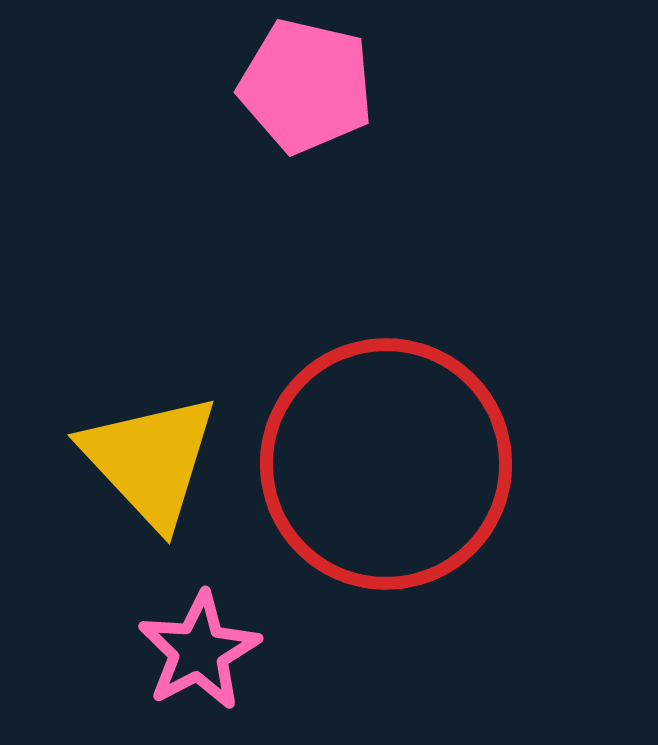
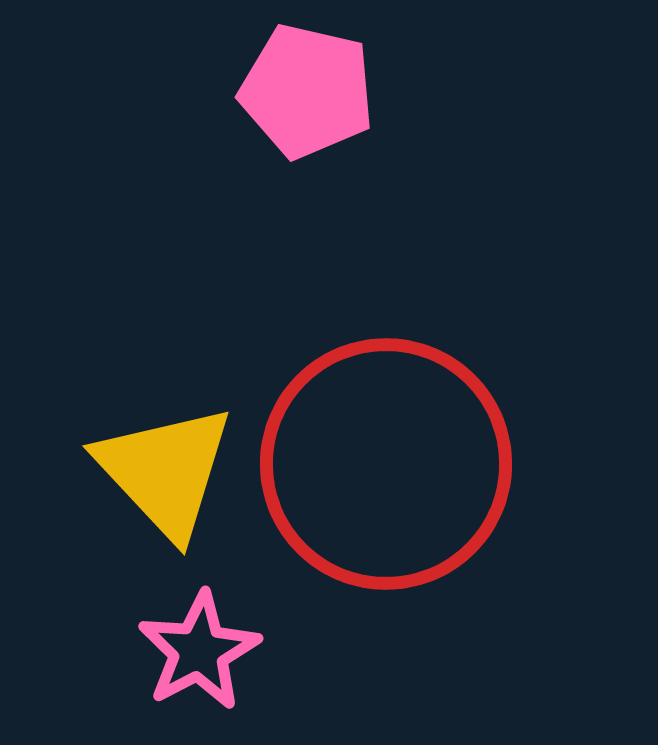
pink pentagon: moved 1 px right, 5 px down
yellow triangle: moved 15 px right, 11 px down
